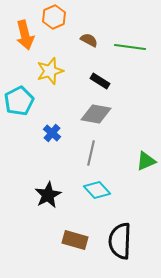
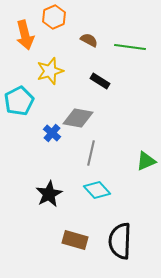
gray diamond: moved 18 px left, 4 px down
black star: moved 1 px right, 1 px up
